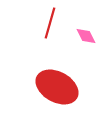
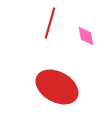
pink diamond: rotated 15 degrees clockwise
